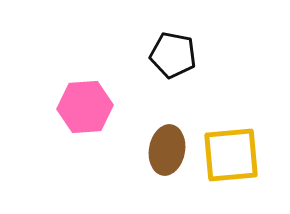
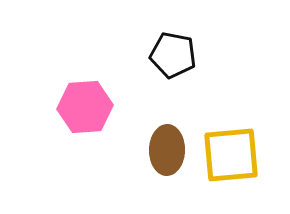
brown ellipse: rotated 9 degrees counterclockwise
